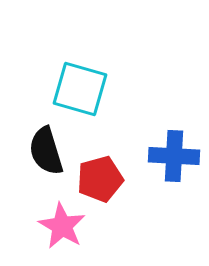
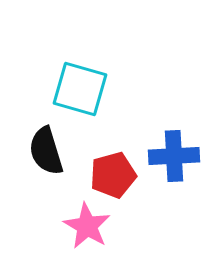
blue cross: rotated 6 degrees counterclockwise
red pentagon: moved 13 px right, 4 px up
pink star: moved 25 px right
